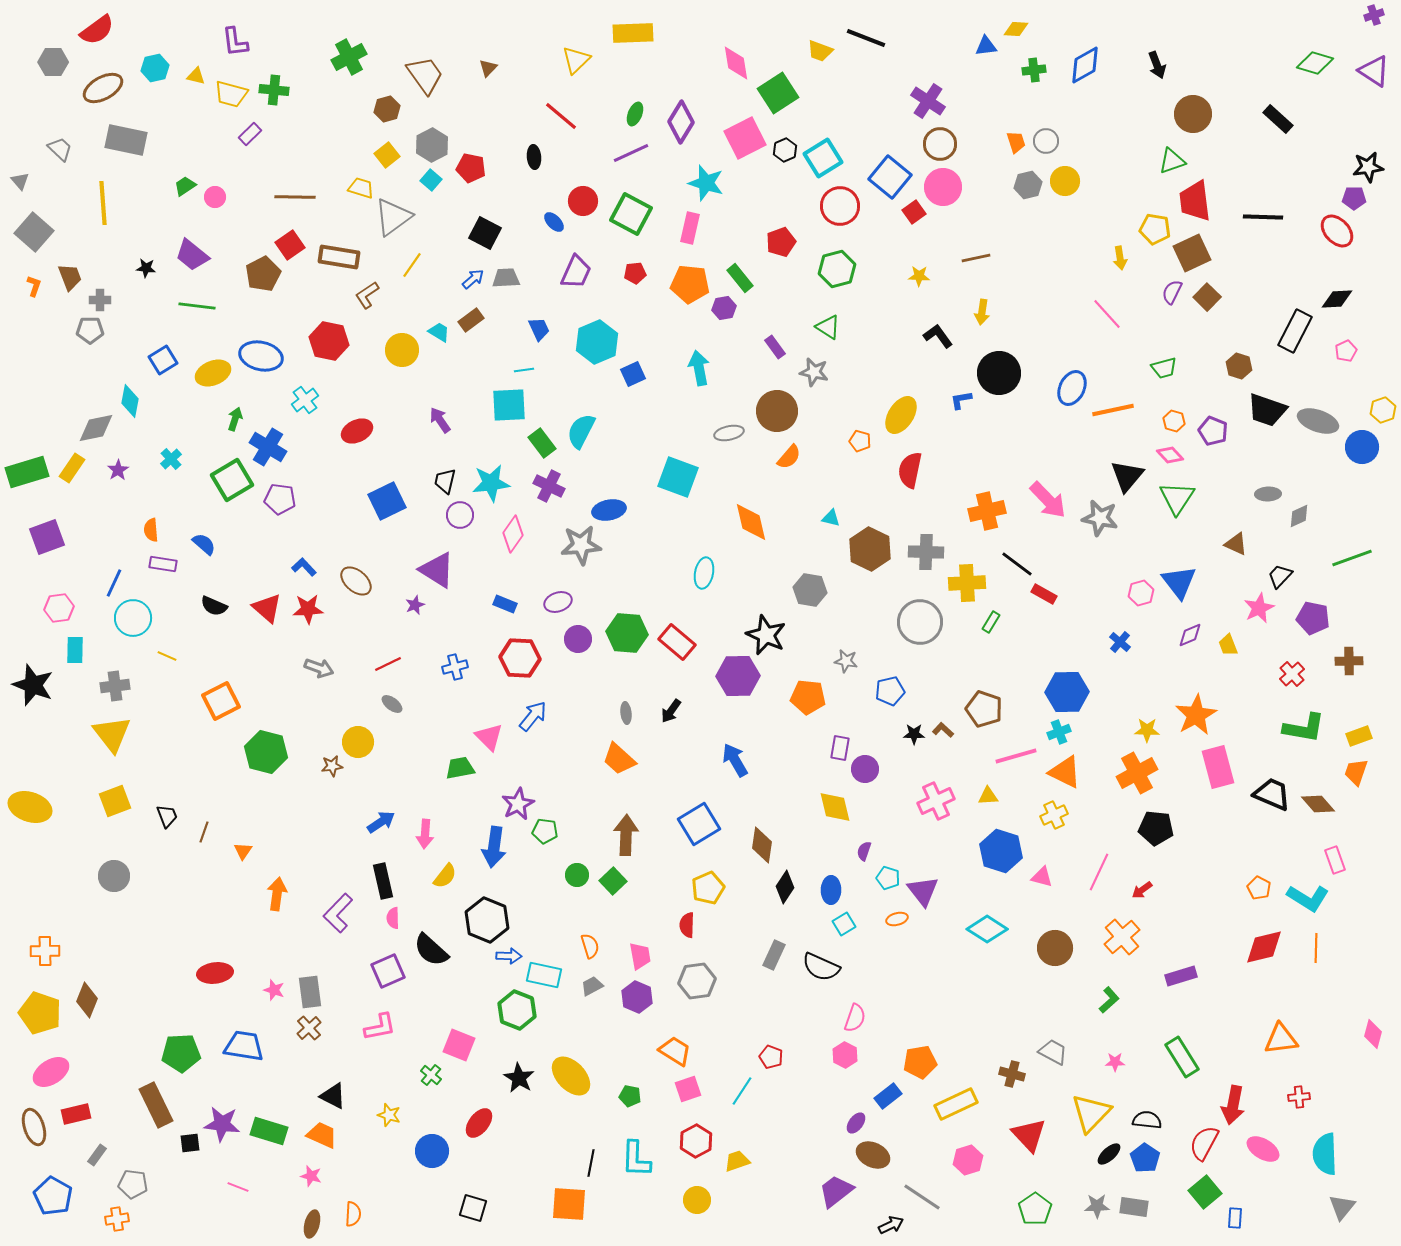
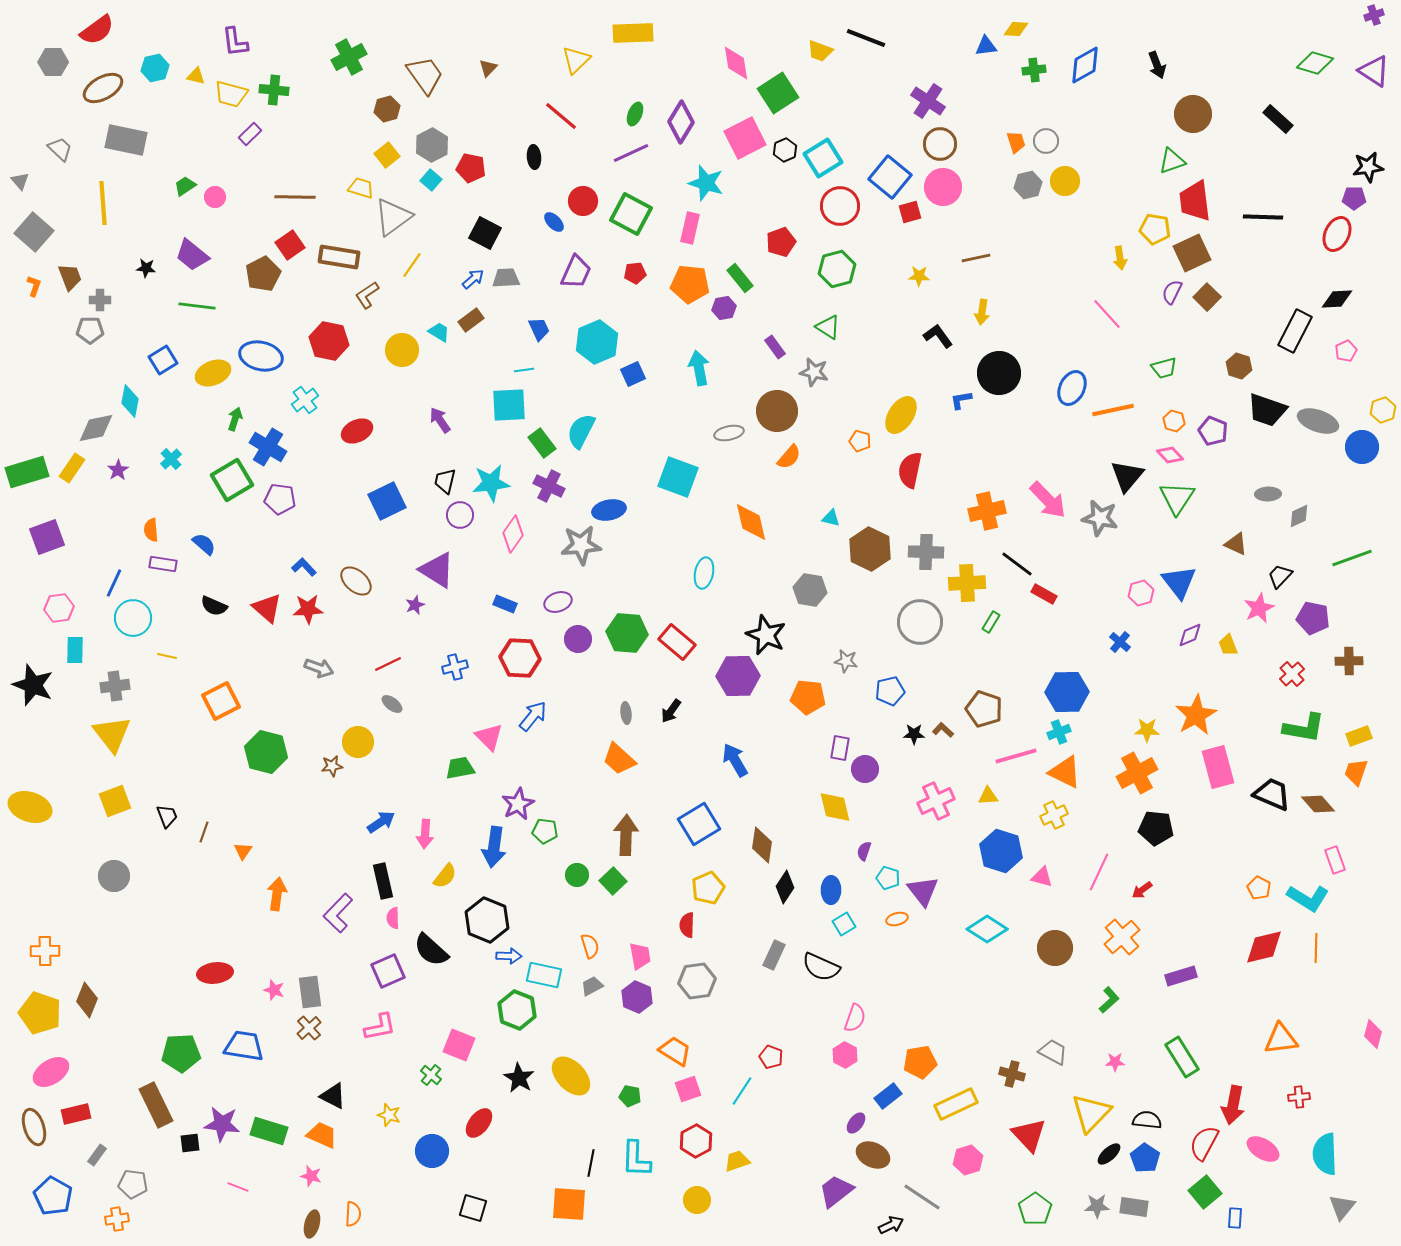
red square at (914, 212): moved 4 px left; rotated 20 degrees clockwise
red ellipse at (1337, 231): moved 3 px down; rotated 68 degrees clockwise
yellow line at (167, 656): rotated 12 degrees counterclockwise
